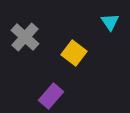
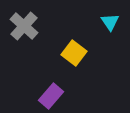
gray cross: moved 1 px left, 11 px up
